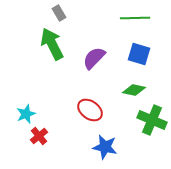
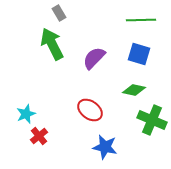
green line: moved 6 px right, 2 px down
